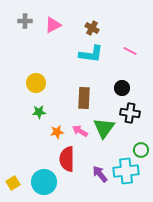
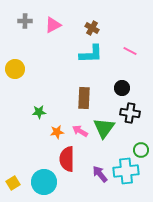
cyan L-shape: rotated 10 degrees counterclockwise
yellow circle: moved 21 px left, 14 px up
